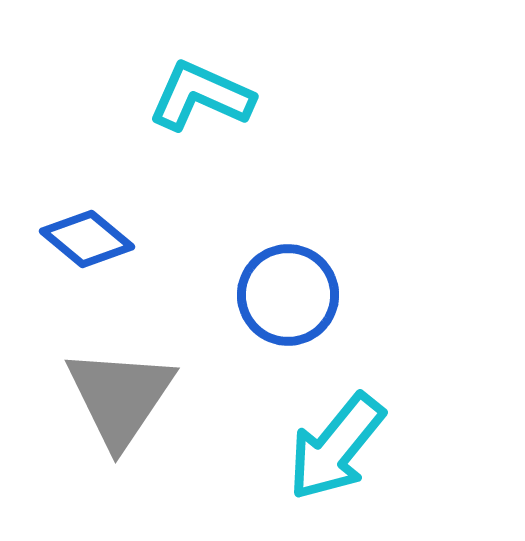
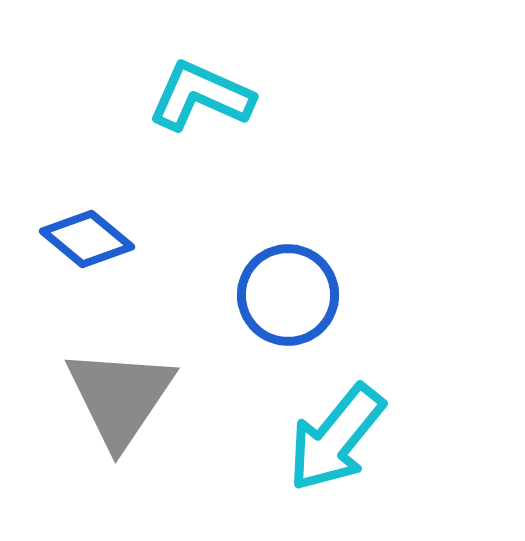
cyan arrow: moved 9 px up
